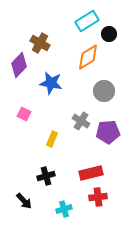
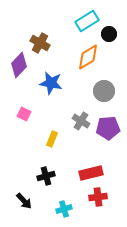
purple pentagon: moved 4 px up
